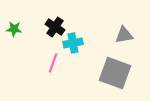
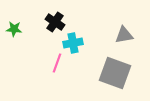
black cross: moved 5 px up
pink line: moved 4 px right
